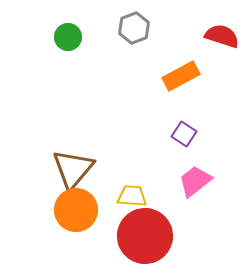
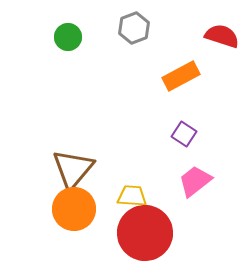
orange circle: moved 2 px left, 1 px up
red circle: moved 3 px up
